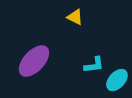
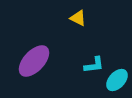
yellow triangle: moved 3 px right, 1 px down
